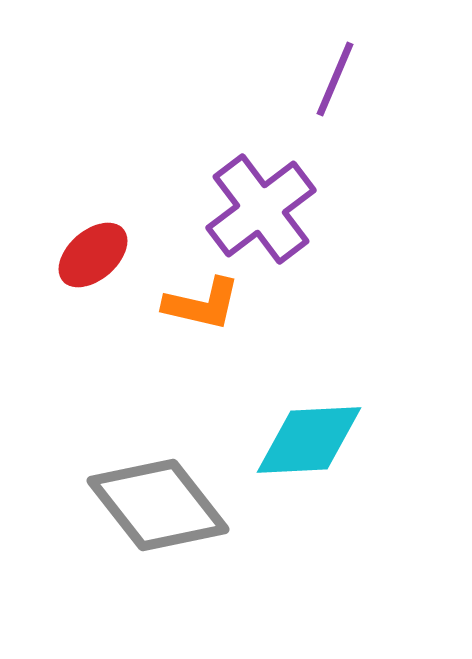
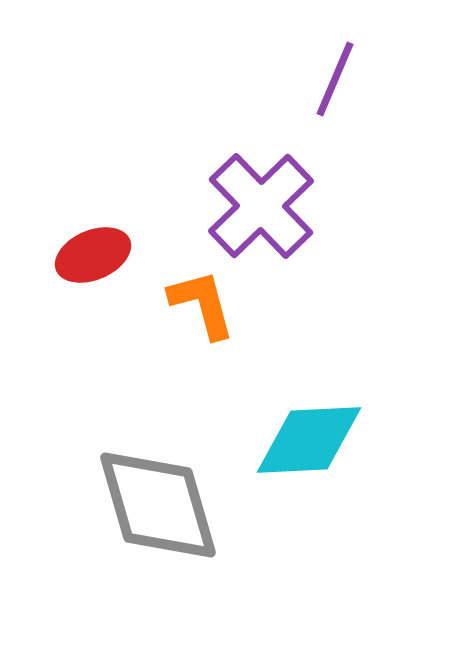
purple cross: moved 3 px up; rotated 7 degrees counterclockwise
red ellipse: rotated 18 degrees clockwise
orange L-shape: rotated 118 degrees counterclockwise
gray diamond: rotated 22 degrees clockwise
